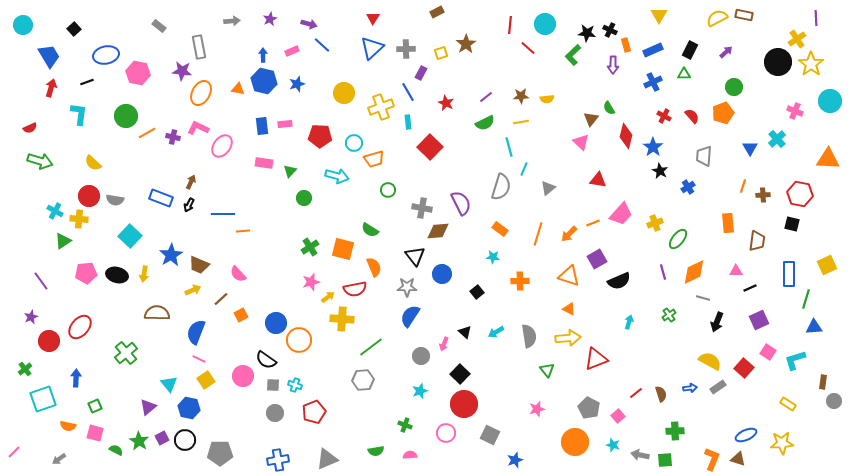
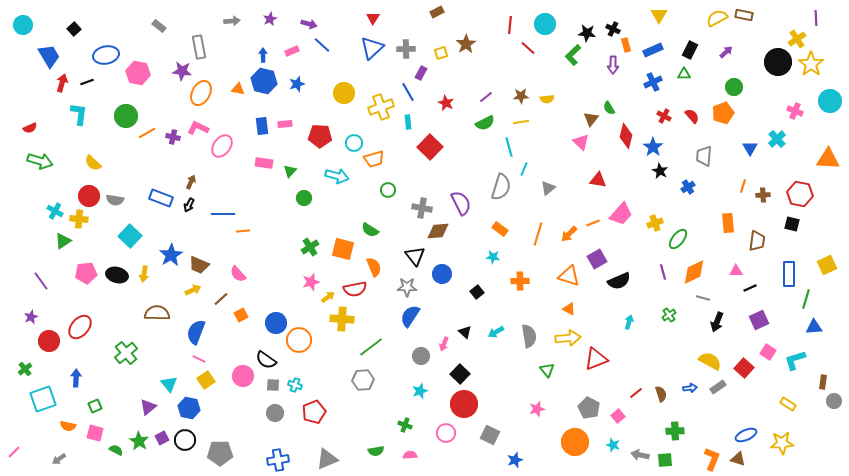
black cross at (610, 30): moved 3 px right, 1 px up
red arrow at (51, 88): moved 11 px right, 5 px up
